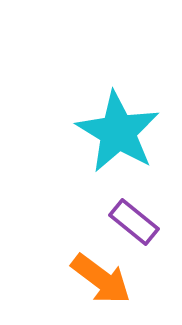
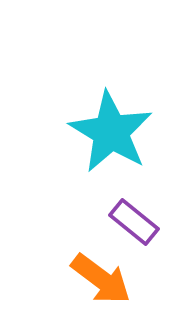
cyan star: moved 7 px left
